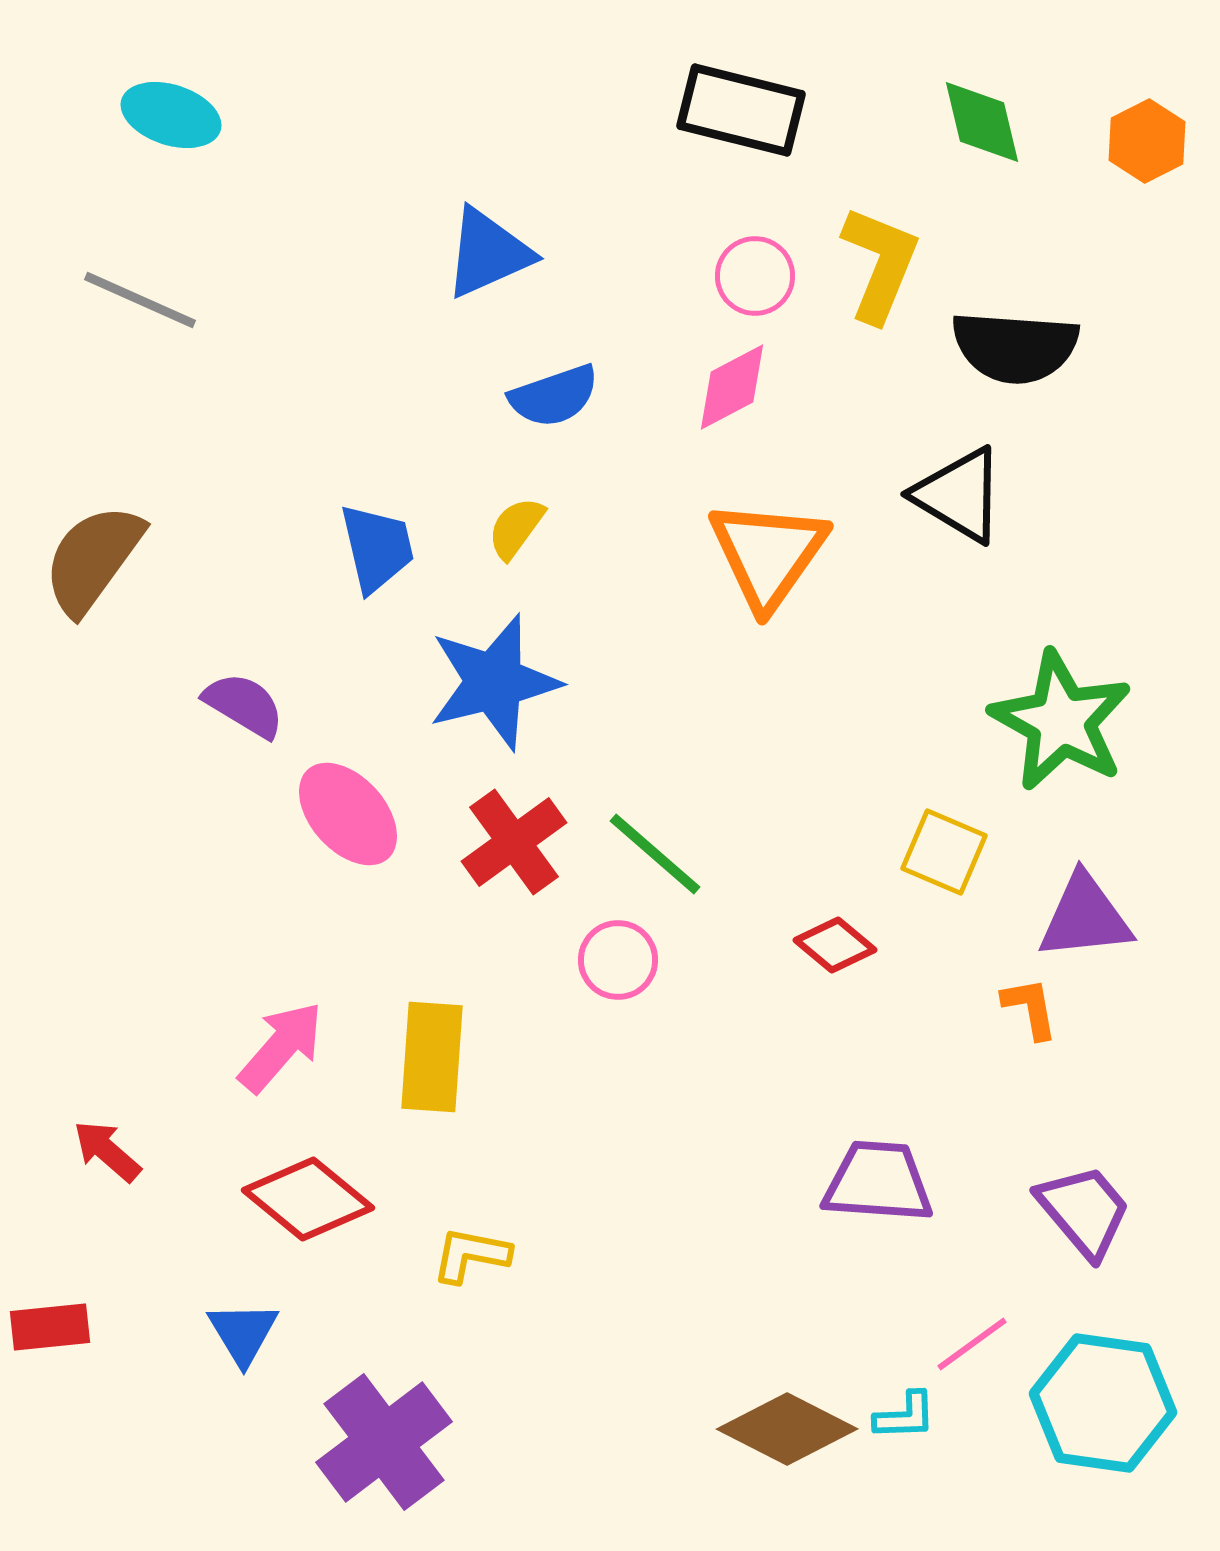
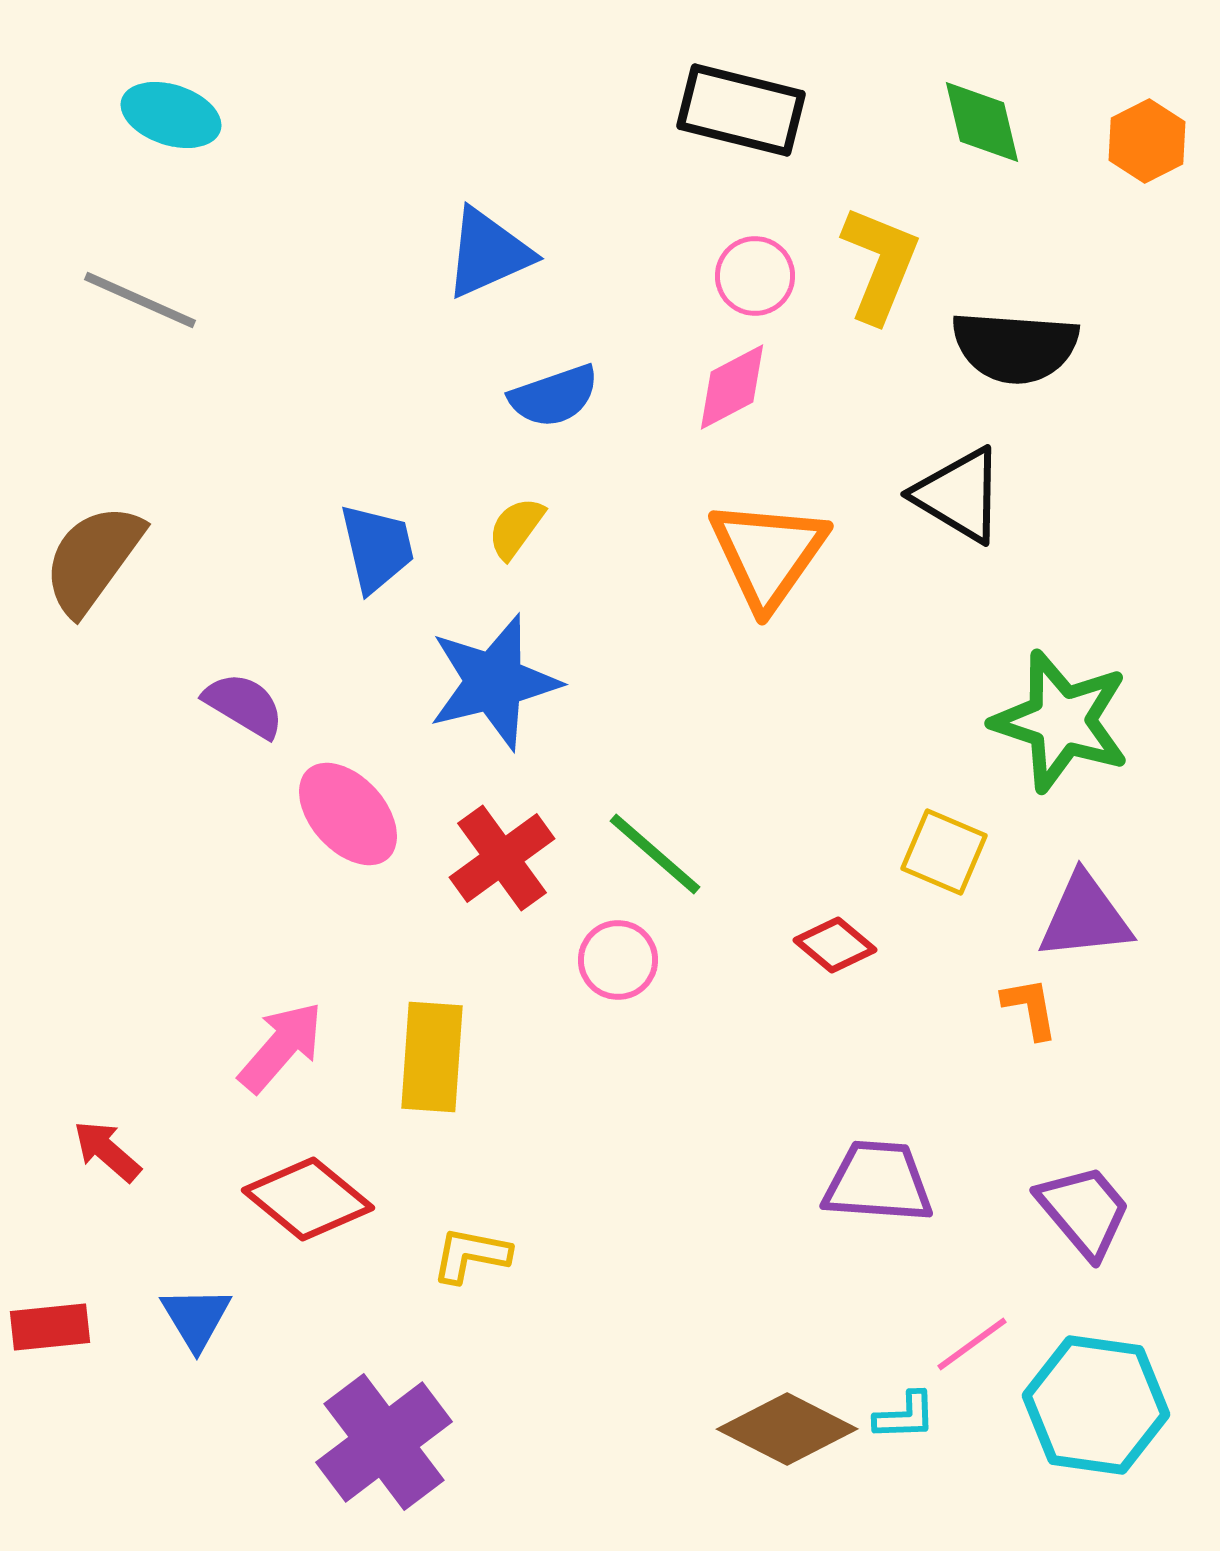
green star at (1061, 721): rotated 11 degrees counterclockwise
red cross at (514, 842): moved 12 px left, 16 px down
blue triangle at (243, 1333): moved 47 px left, 15 px up
cyan hexagon at (1103, 1403): moved 7 px left, 2 px down
